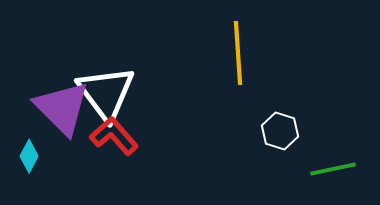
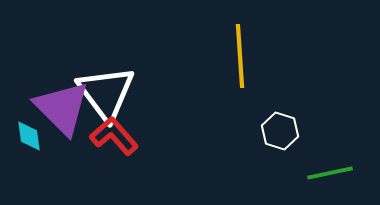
yellow line: moved 2 px right, 3 px down
cyan diamond: moved 20 px up; rotated 36 degrees counterclockwise
green line: moved 3 px left, 4 px down
